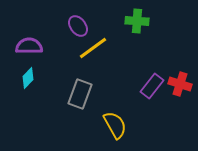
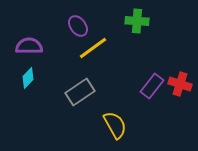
gray rectangle: moved 2 px up; rotated 36 degrees clockwise
